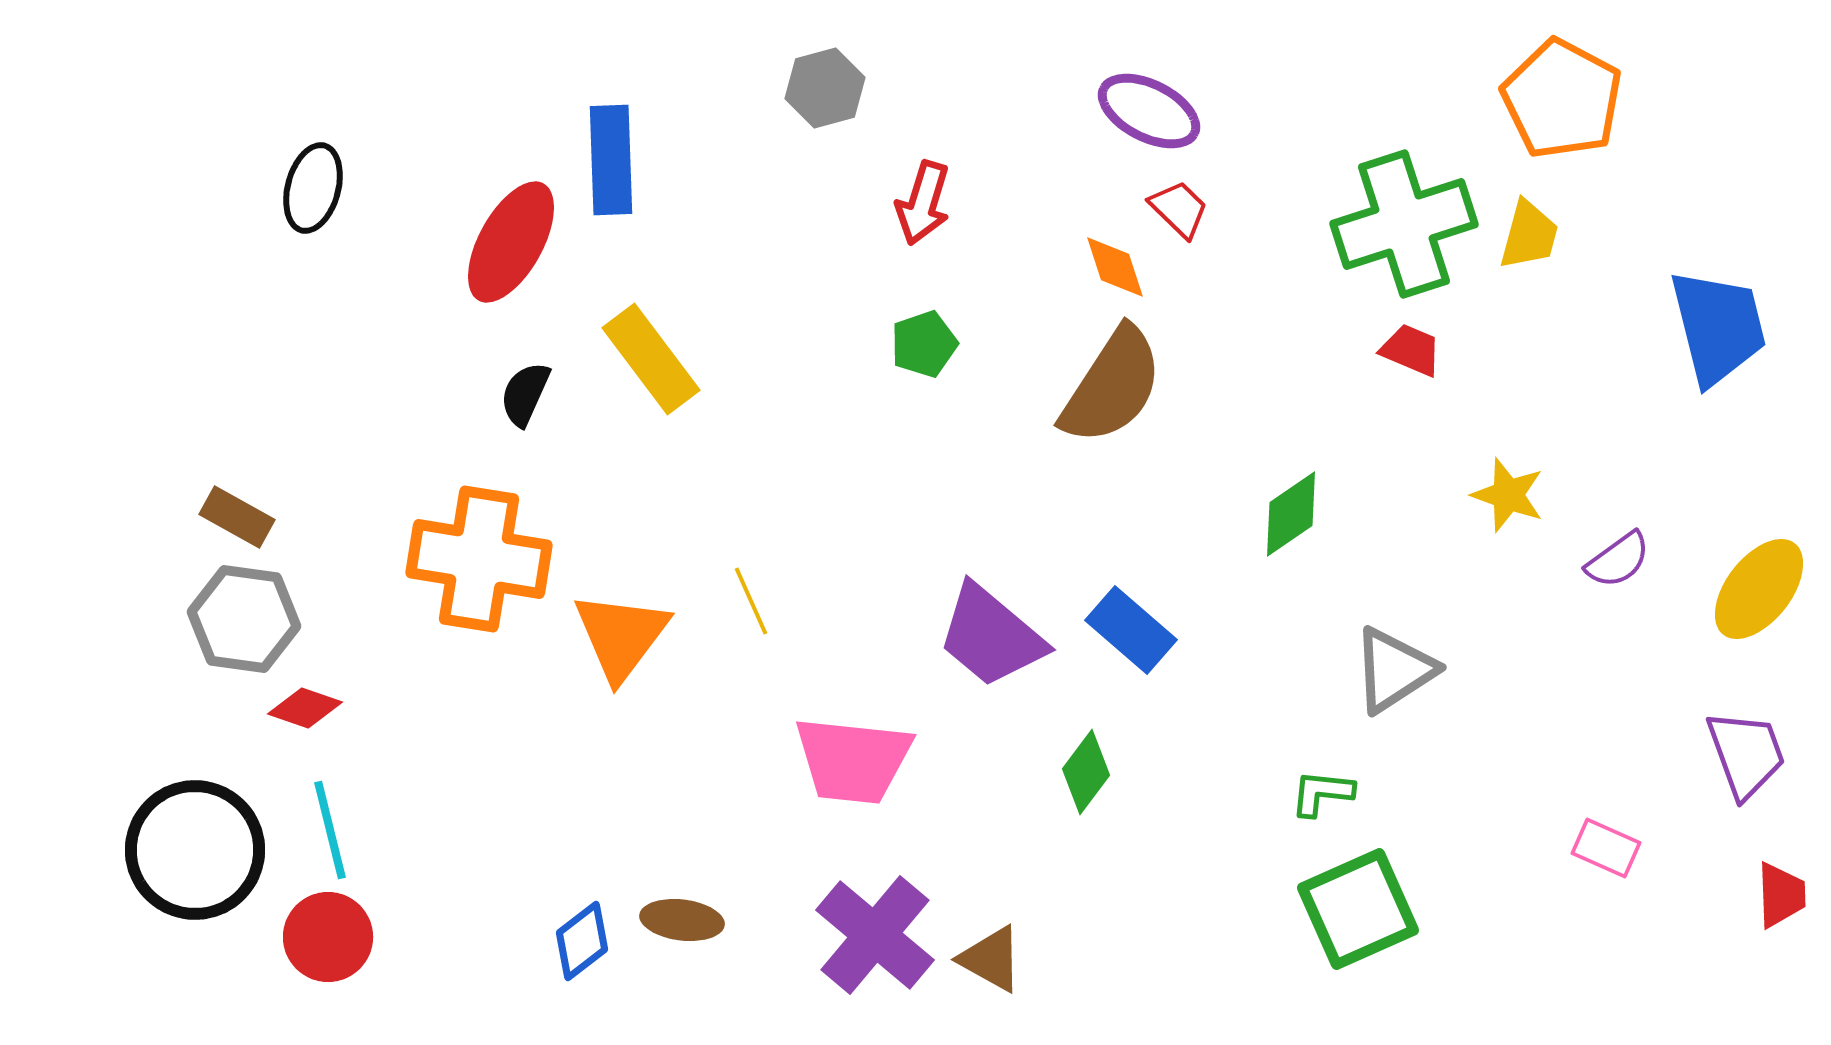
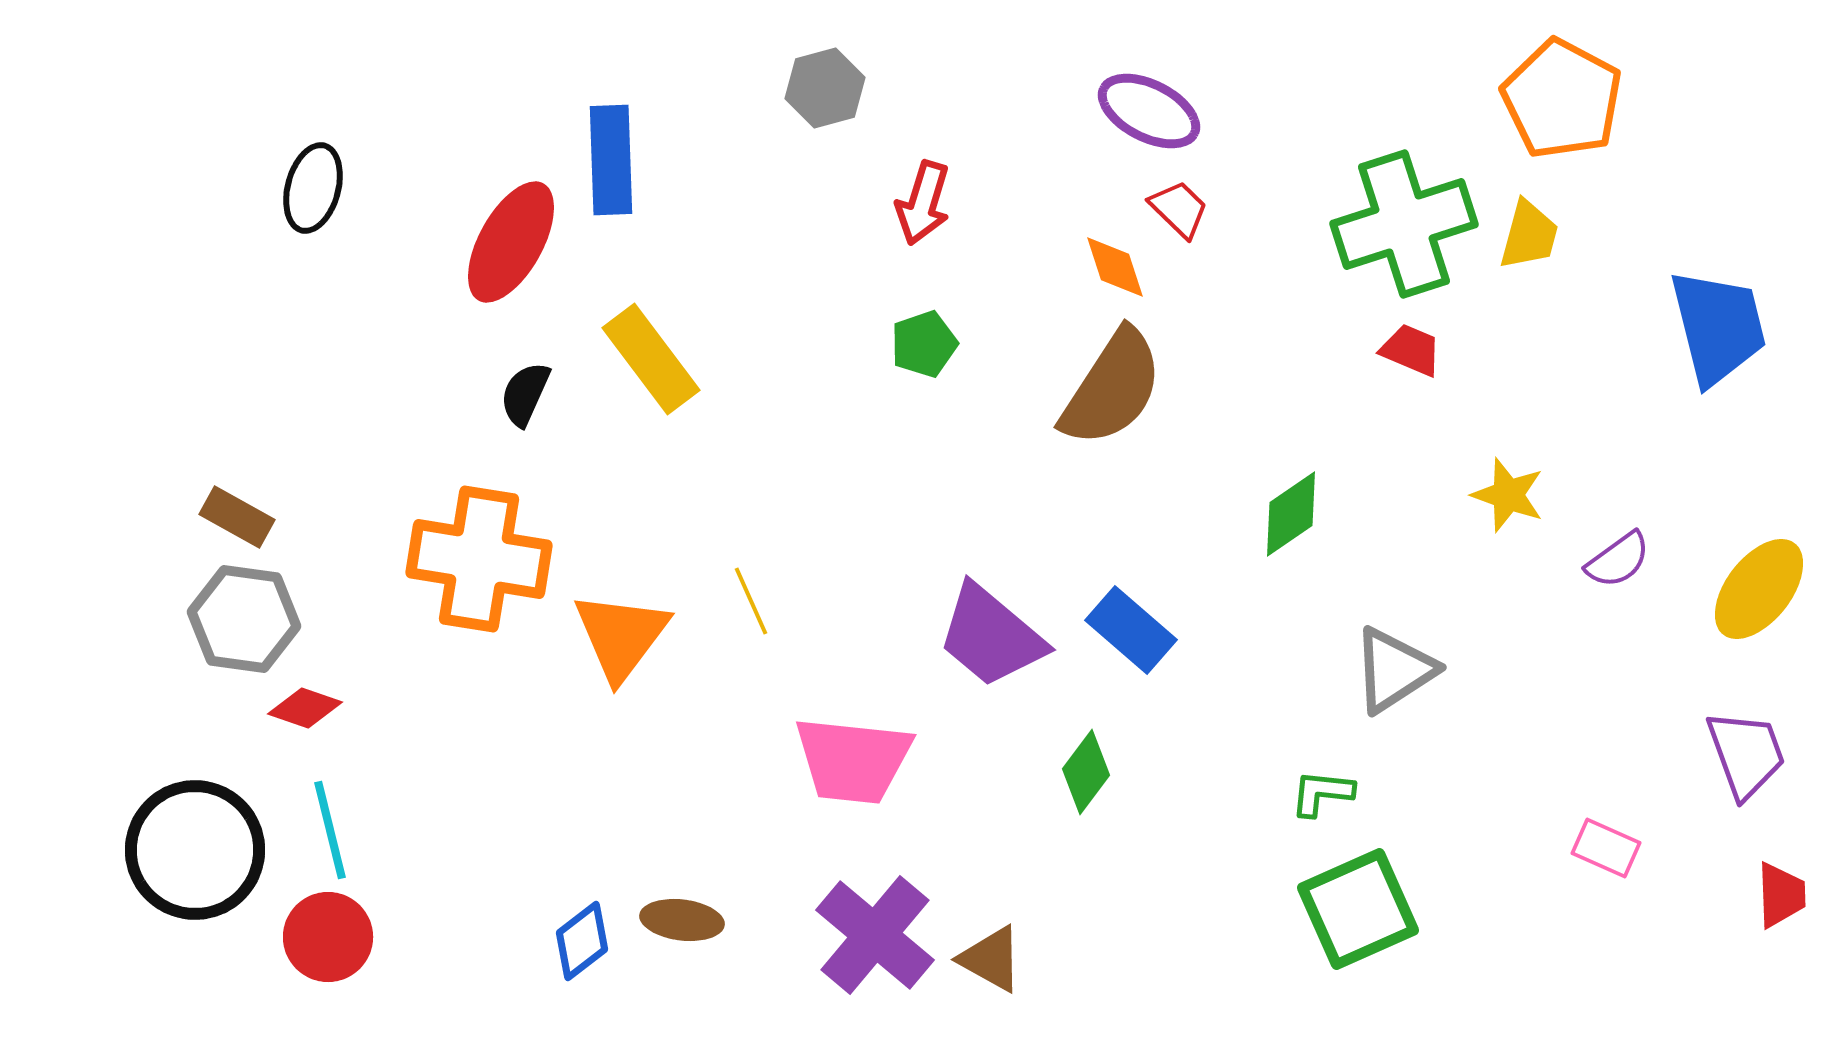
brown semicircle at (1112, 386): moved 2 px down
